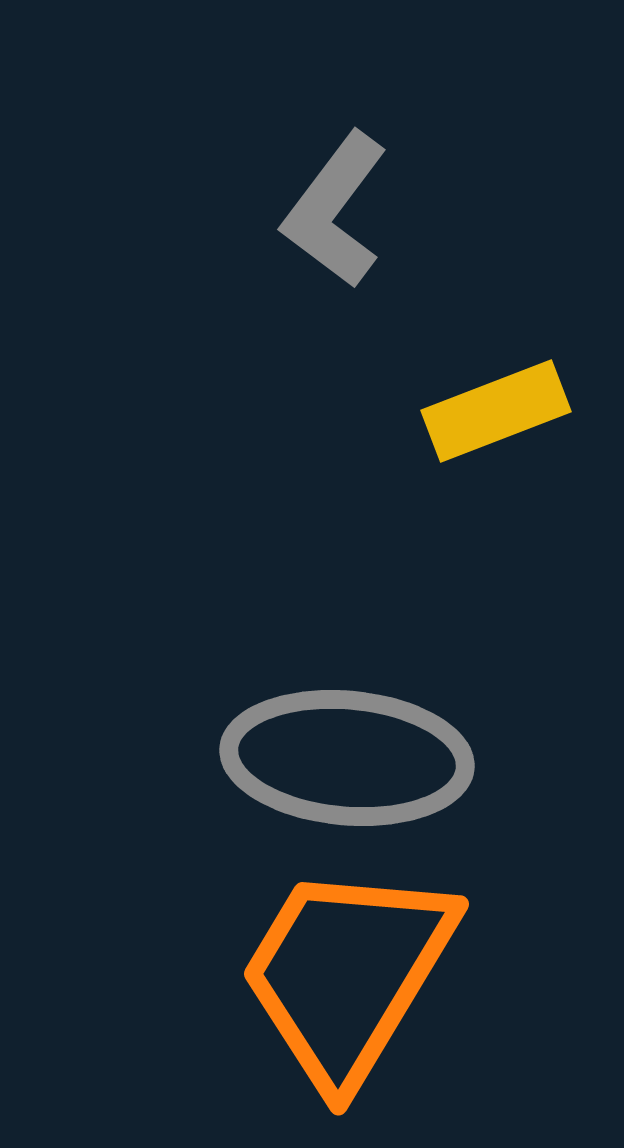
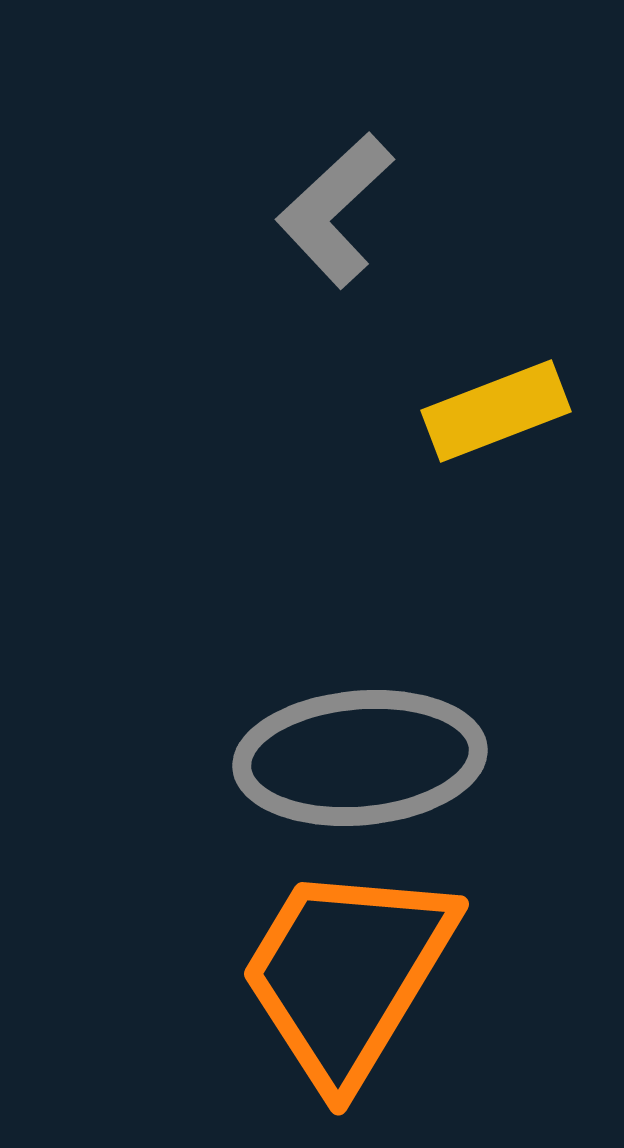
gray L-shape: rotated 10 degrees clockwise
gray ellipse: moved 13 px right; rotated 10 degrees counterclockwise
